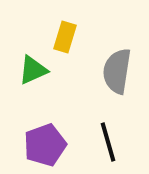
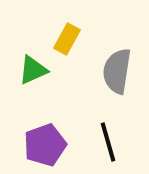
yellow rectangle: moved 2 px right, 2 px down; rotated 12 degrees clockwise
